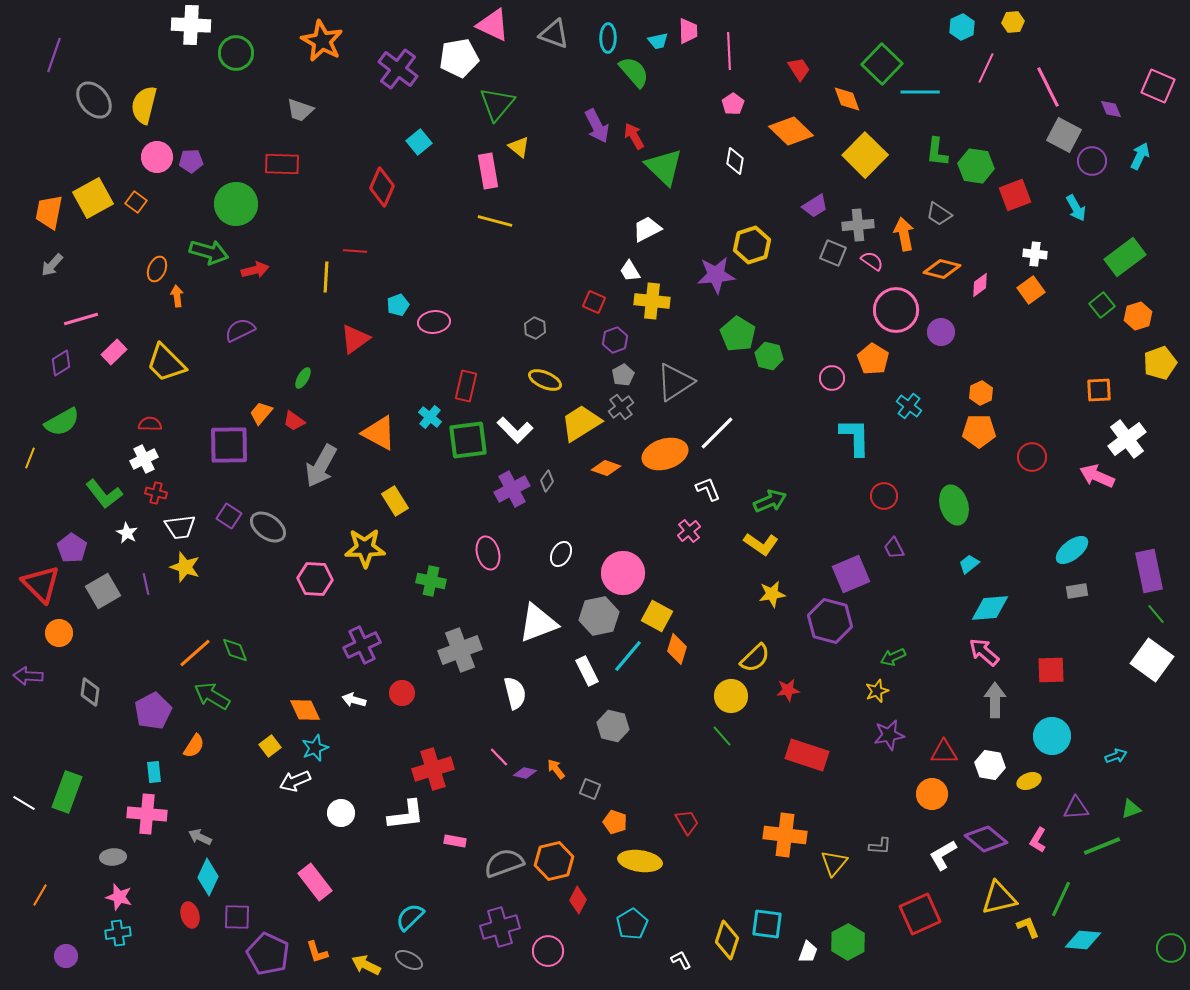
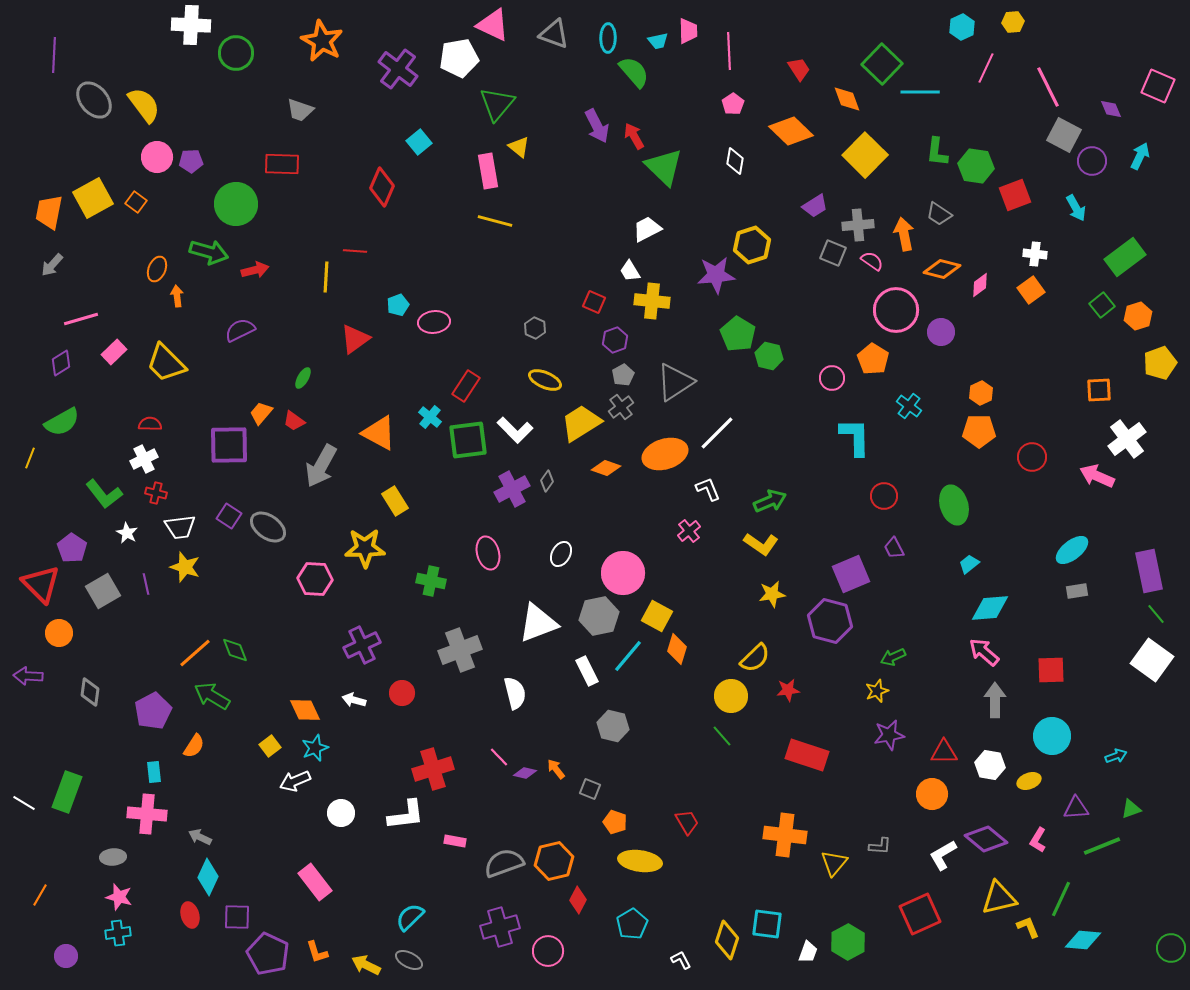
purple line at (54, 55): rotated 16 degrees counterclockwise
yellow semicircle at (144, 105): rotated 129 degrees clockwise
red rectangle at (466, 386): rotated 20 degrees clockwise
